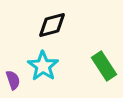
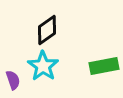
black diamond: moved 5 px left, 5 px down; rotated 20 degrees counterclockwise
green rectangle: rotated 68 degrees counterclockwise
